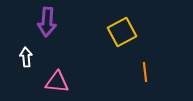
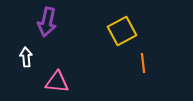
purple arrow: rotated 8 degrees clockwise
yellow square: moved 1 px up
orange line: moved 2 px left, 9 px up
